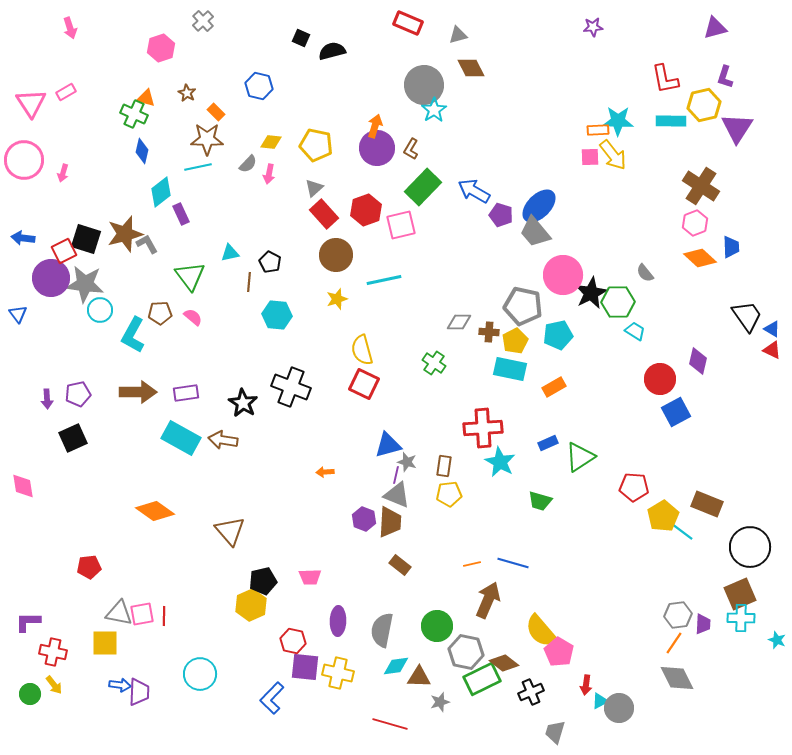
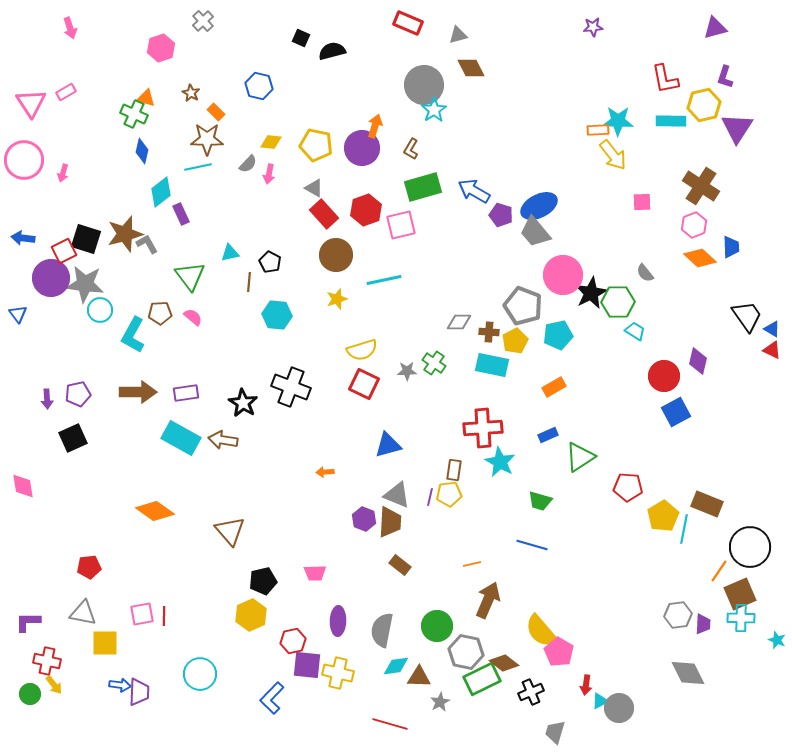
brown star at (187, 93): moved 4 px right
purple circle at (377, 148): moved 15 px left
pink square at (590, 157): moved 52 px right, 45 px down
green rectangle at (423, 187): rotated 30 degrees clockwise
gray triangle at (314, 188): rotated 48 degrees counterclockwise
blue ellipse at (539, 206): rotated 18 degrees clockwise
pink hexagon at (695, 223): moved 1 px left, 2 px down
gray pentagon at (523, 306): rotated 9 degrees clockwise
yellow semicircle at (362, 350): rotated 92 degrees counterclockwise
cyan rectangle at (510, 369): moved 18 px left, 4 px up
red circle at (660, 379): moved 4 px right, 3 px up
blue rectangle at (548, 443): moved 8 px up
gray star at (407, 462): moved 91 px up; rotated 18 degrees counterclockwise
brown rectangle at (444, 466): moved 10 px right, 4 px down
purple line at (396, 475): moved 34 px right, 22 px down
red pentagon at (634, 487): moved 6 px left
cyan line at (680, 530): moved 4 px right, 1 px up; rotated 64 degrees clockwise
blue line at (513, 563): moved 19 px right, 18 px up
pink trapezoid at (310, 577): moved 5 px right, 4 px up
yellow hexagon at (251, 605): moved 10 px down
gray triangle at (119, 613): moved 36 px left
red hexagon at (293, 641): rotated 25 degrees counterclockwise
orange line at (674, 643): moved 45 px right, 72 px up
red cross at (53, 652): moved 6 px left, 9 px down
purple square at (305, 667): moved 2 px right, 2 px up
gray diamond at (677, 678): moved 11 px right, 5 px up
gray star at (440, 702): rotated 12 degrees counterclockwise
